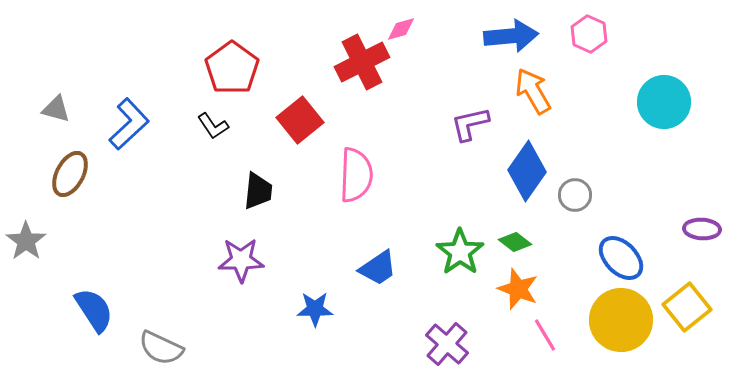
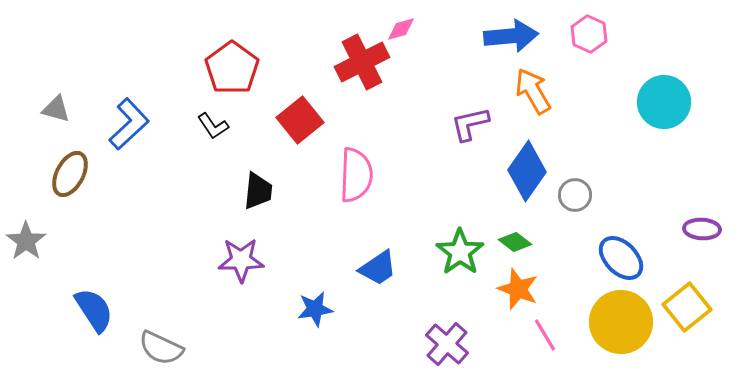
blue star: rotated 9 degrees counterclockwise
yellow circle: moved 2 px down
